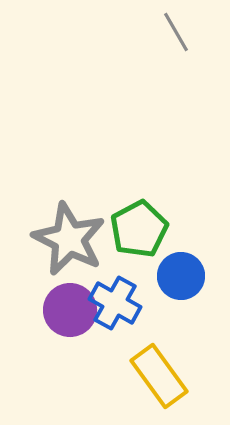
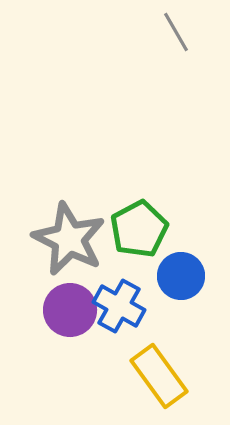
blue cross: moved 4 px right, 3 px down
